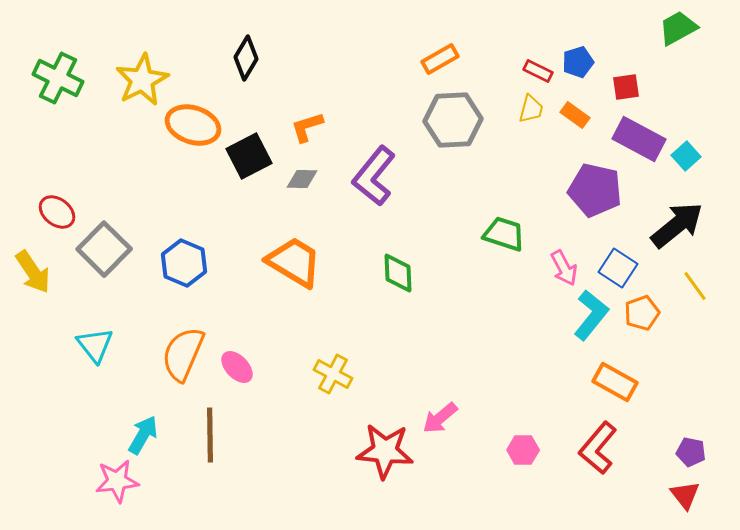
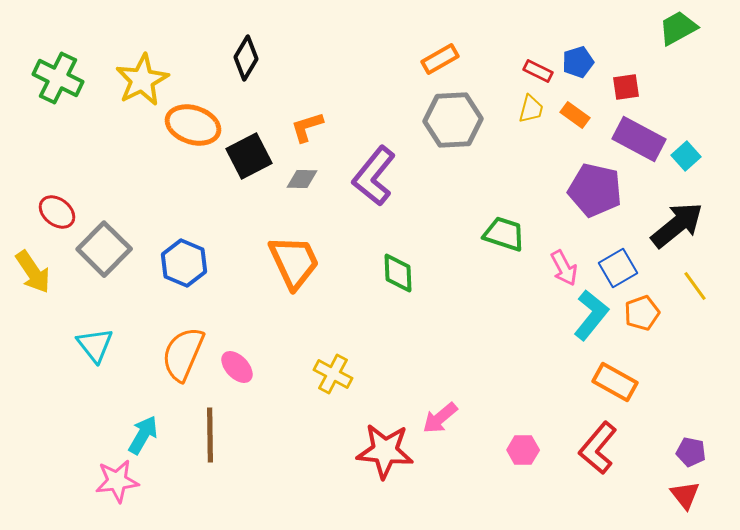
orange trapezoid at (294, 262): rotated 34 degrees clockwise
blue square at (618, 268): rotated 27 degrees clockwise
